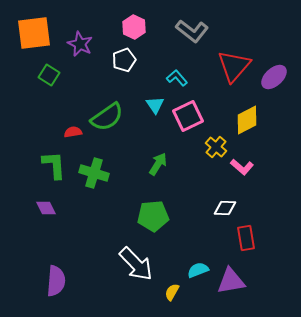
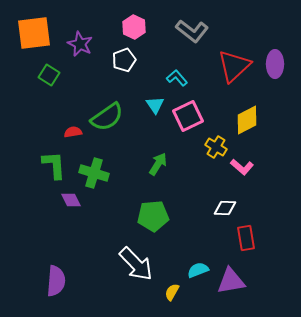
red triangle: rotated 6 degrees clockwise
purple ellipse: moved 1 px right, 13 px up; rotated 48 degrees counterclockwise
yellow cross: rotated 10 degrees counterclockwise
purple diamond: moved 25 px right, 8 px up
